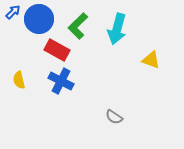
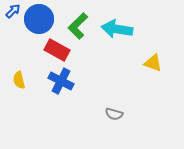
blue arrow: moved 1 px up
cyan arrow: rotated 84 degrees clockwise
yellow triangle: moved 2 px right, 3 px down
gray semicircle: moved 3 px up; rotated 18 degrees counterclockwise
